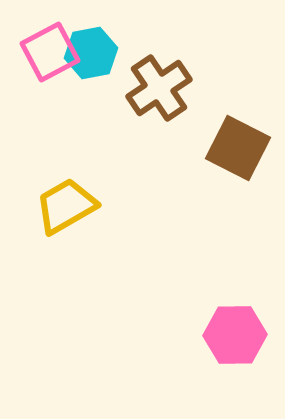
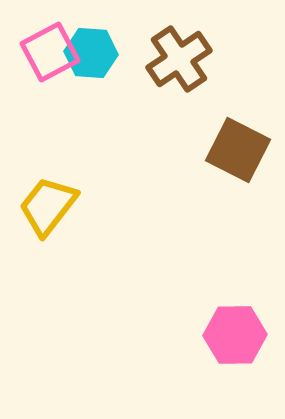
cyan hexagon: rotated 15 degrees clockwise
brown cross: moved 20 px right, 29 px up
brown square: moved 2 px down
yellow trapezoid: moved 18 px left; rotated 22 degrees counterclockwise
